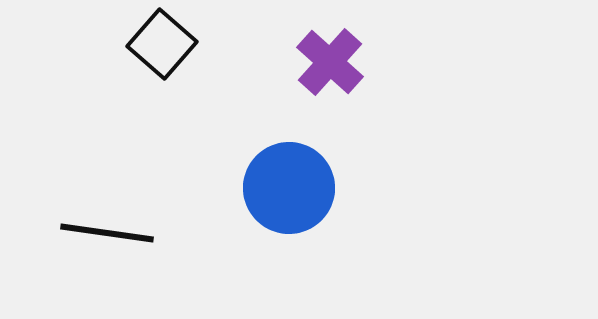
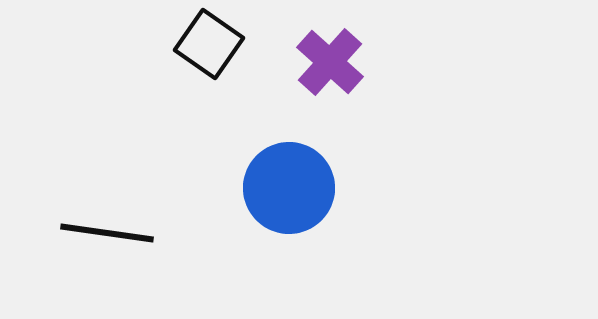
black square: moved 47 px right; rotated 6 degrees counterclockwise
